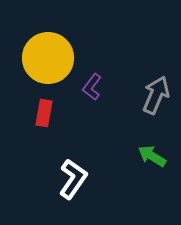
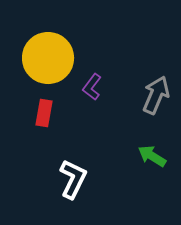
white L-shape: rotated 9 degrees counterclockwise
